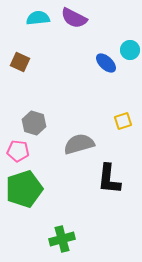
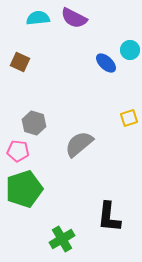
yellow square: moved 6 px right, 3 px up
gray semicircle: rotated 24 degrees counterclockwise
black L-shape: moved 38 px down
green cross: rotated 15 degrees counterclockwise
